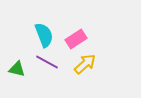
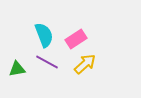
green triangle: rotated 24 degrees counterclockwise
